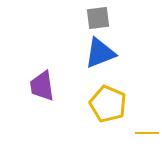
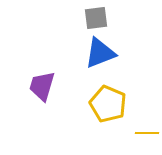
gray square: moved 2 px left
purple trapezoid: rotated 24 degrees clockwise
